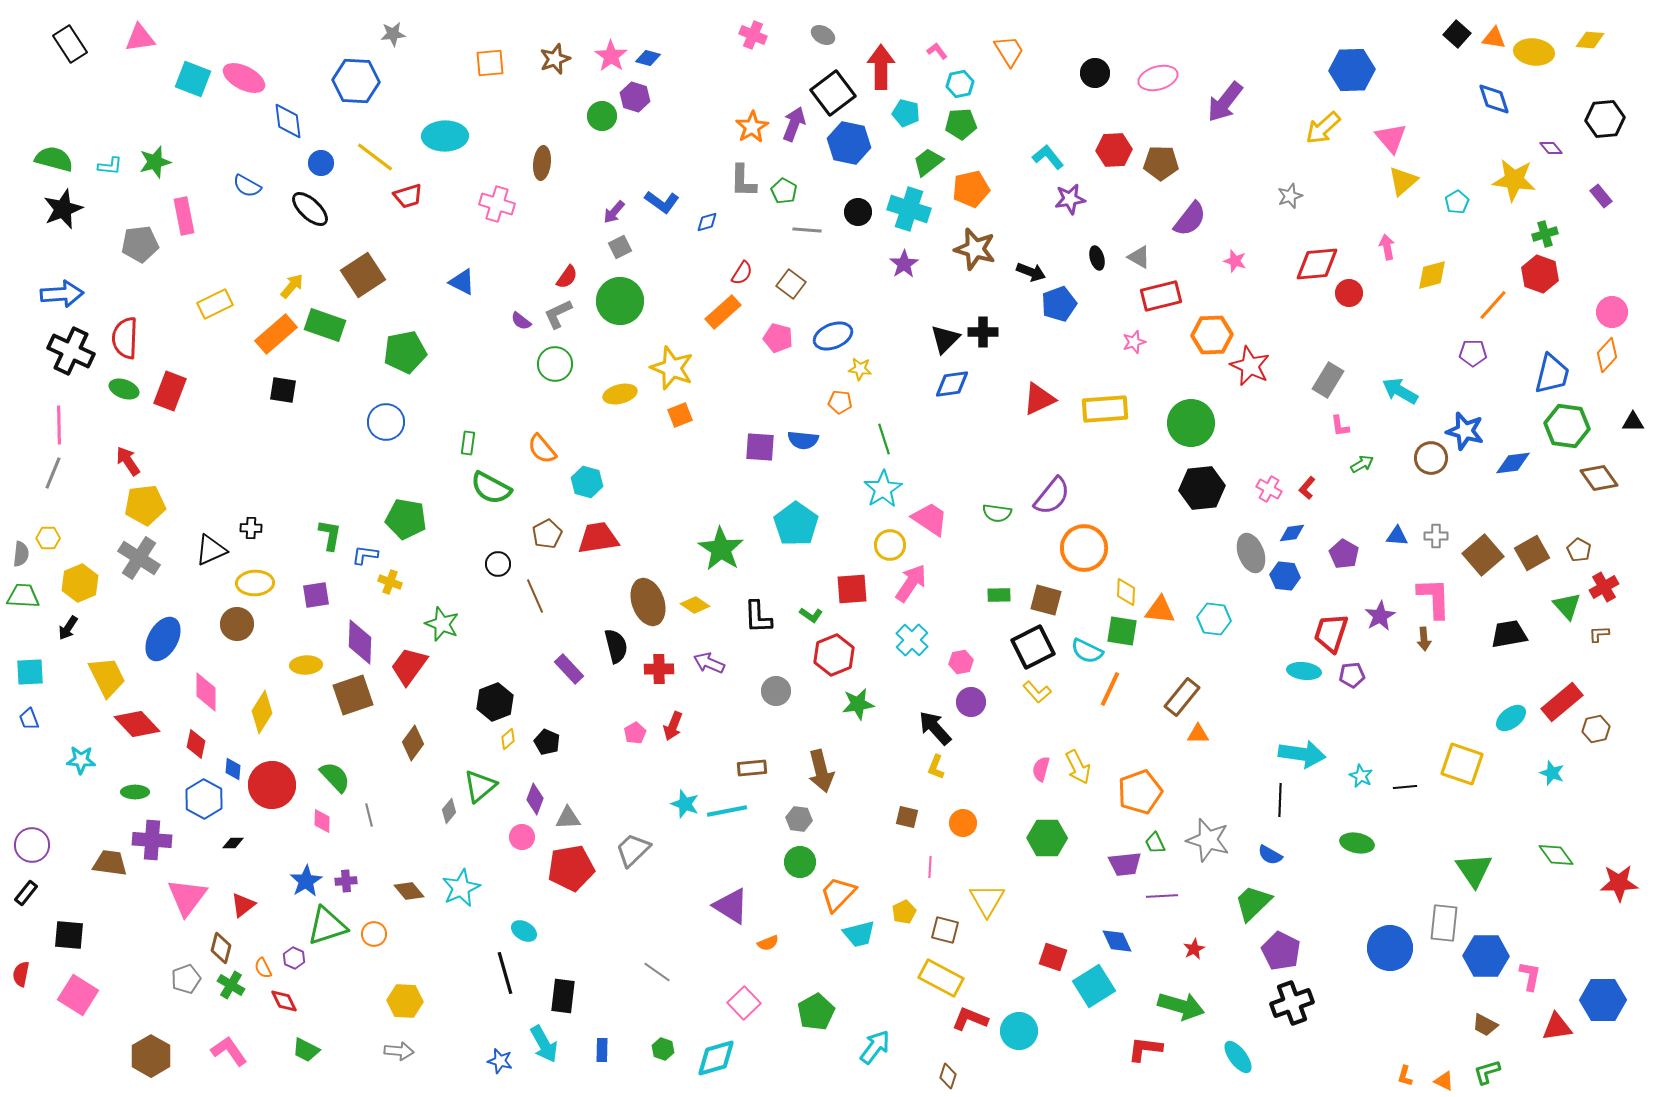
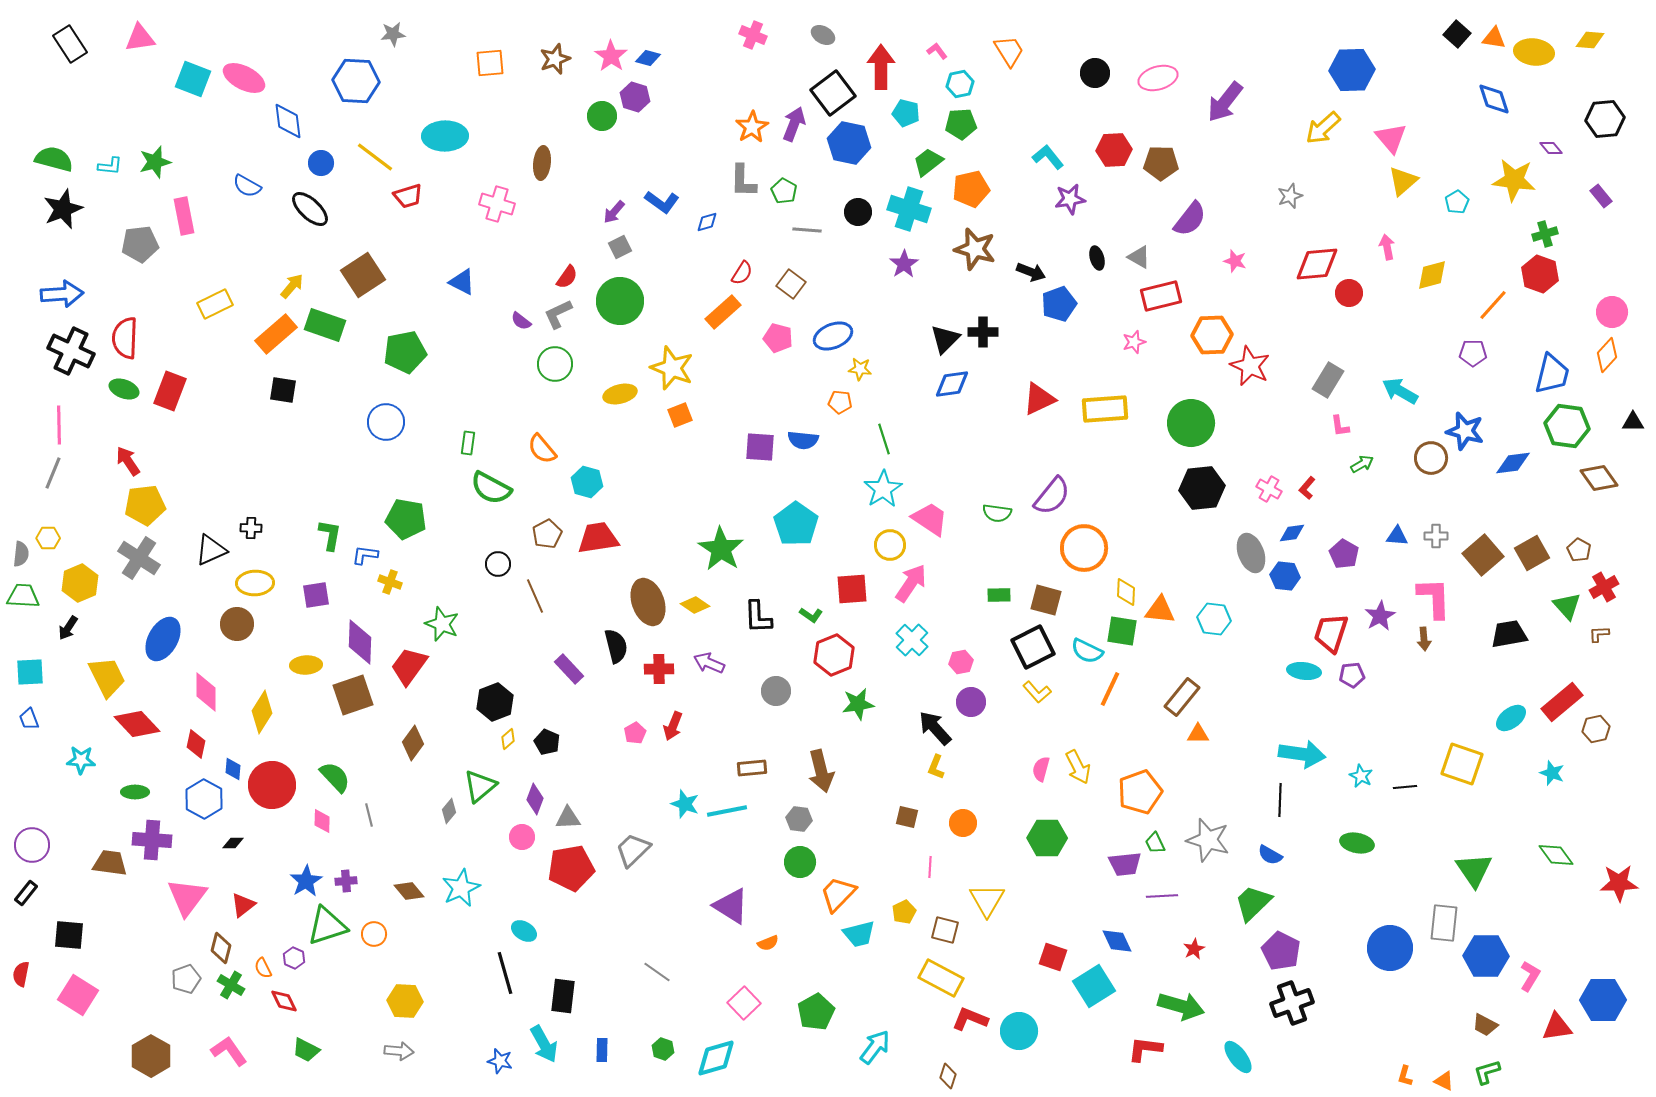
pink L-shape at (1530, 976): rotated 20 degrees clockwise
